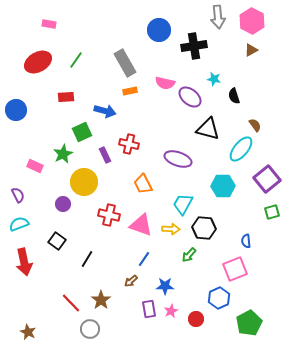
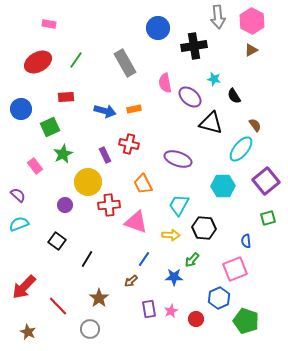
blue circle at (159, 30): moved 1 px left, 2 px up
pink semicircle at (165, 83): rotated 66 degrees clockwise
orange rectangle at (130, 91): moved 4 px right, 18 px down
black semicircle at (234, 96): rotated 14 degrees counterclockwise
blue circle at (16, 110): moved 5 px right, 1 px up
black triangle at (208, 129): moved 3 px right, 6 px up
green square at (82, 132): moved 32 px left, 5 px up
pink rectangle at (35, 166): rotated 28 degrees clockwise
purple square at (267, 179): moved 1 px left, 2 px down
yellow circle at (84, 182): moved 4 px right
purple semicircle at (18, 195): rotated 21 degrees counterclockwise
purple circle at (63, 204): moved 2 px right, 1 px down
cyan trapezoid at (183, 204): moved 4 px left, 1 px down
green square at (272, 212): moved 4 px left, 6 px down
red cross at (109, 215): moved 10 px up; rotated 20 degrees counterclockwise
pink triangle at (141, 225): moved 5 px left, 3 px up
yellow arrow at (171, 229): moved 6 px down
green arrow at (189, 255): moved 3 px right, 5 px down
red arrow at (24, 262): moved 25 px down; rotated 56 degrees clockwise
blue star at (165, 286): moved 9 px right, 9 px up
brown star at (101, 300): moved 2 px left, 2 px up
red line at (71, 303): moved 13 px left, 3 px down
green pentagon at (249, 323): moved 3 px left, 2 px up; rotated 25 degrees counterclockwise
